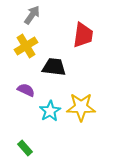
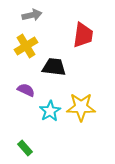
gray arrow: rotated 42 degrees clockwise
